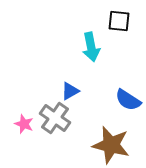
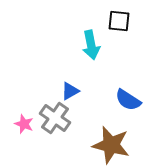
cyan arrow: moved 2 px up
